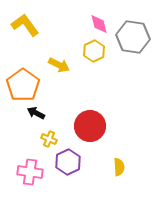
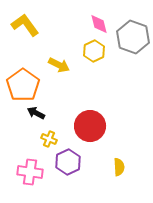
gray hexagon: rotated 12 degrees clockwise
